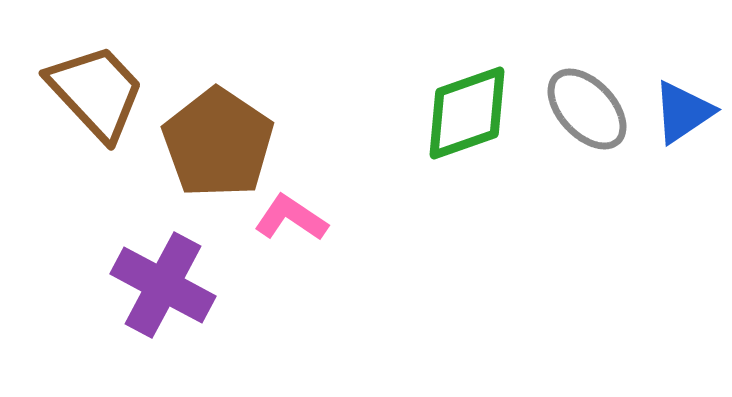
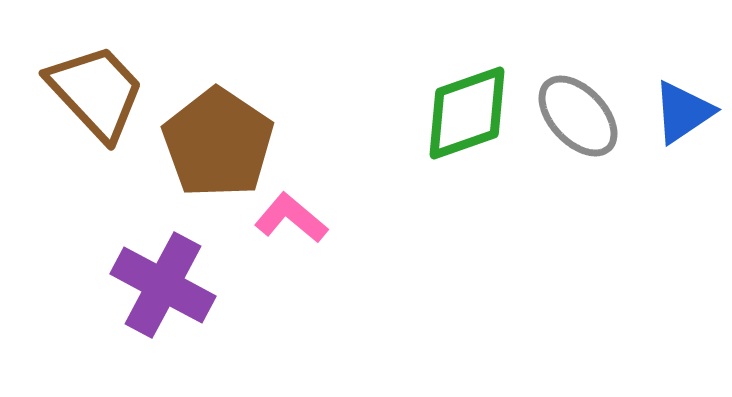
gray ellipse: moved 9 px left, 7 px down
pink L-shape: rotated 6 degrees clockwise
